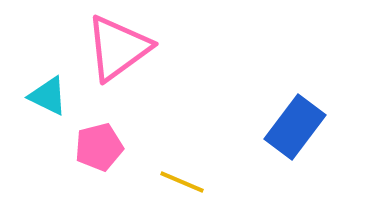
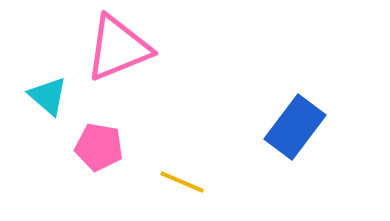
pink triangle: rotated 14 degrees clockwise
cyan triangle: rotated 15 degrees clockwise
pink pentagon: rotated 24 degrees clockwise
